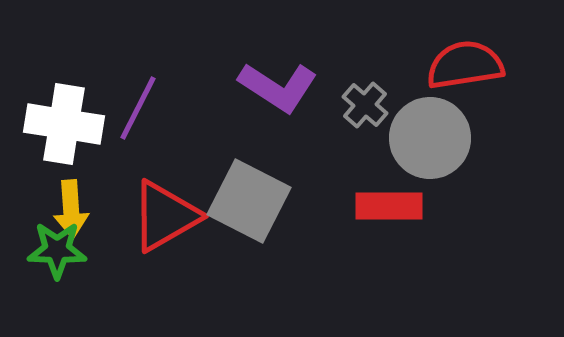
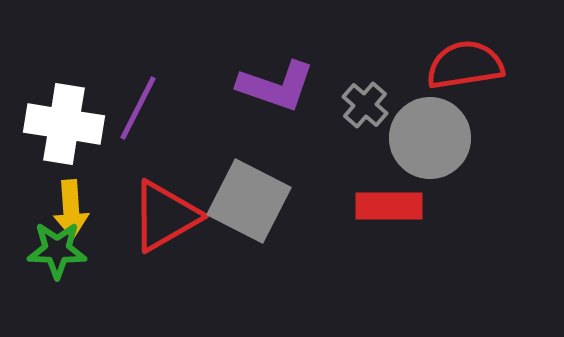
purple L-shape: moved 2 px left, 1 px up; rotated 14 degrees counterclockwise
